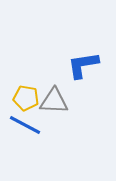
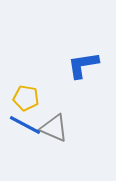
gray triangle: moved 27 px down; rotated 20 degrees clockwise
